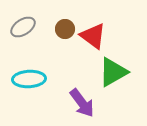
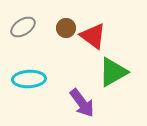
brown circle: moved 1 px right, 1 px up
